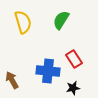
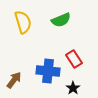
green semicircle: rotated 144 degrees counterclockwise
brown arrow: moved 2 px right; rotated 66 degrees clockwise
black star: rotated 24 degrees counterclockwise
